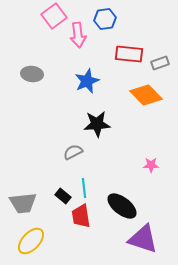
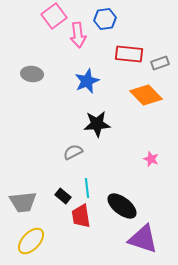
pink star: moved 6 px up; rotated 21 degrees clockwise
cyan line: moved 3 px right
gray trapezoid: moved 1 px up
